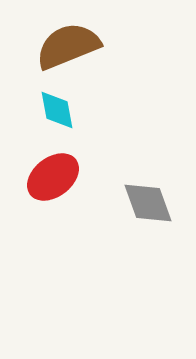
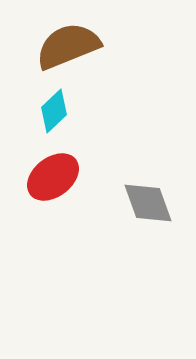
cyan diamond: moved 3 px left, 1 px down; rotated 57 degrees clockwise
